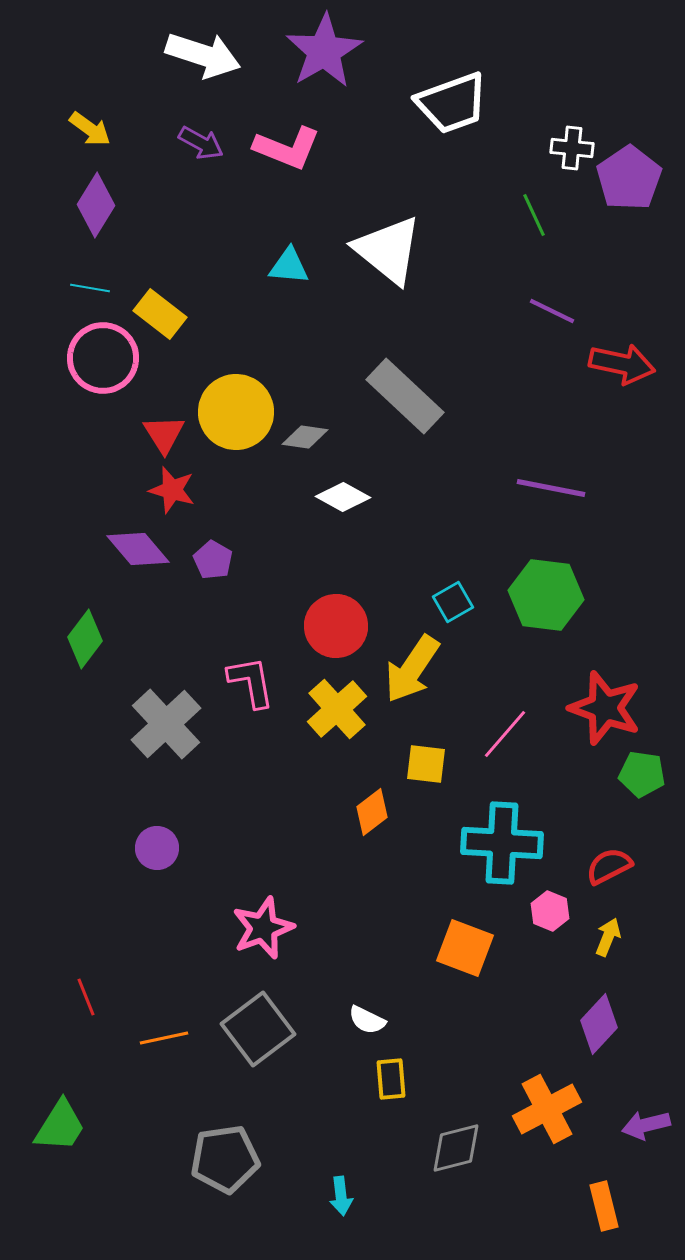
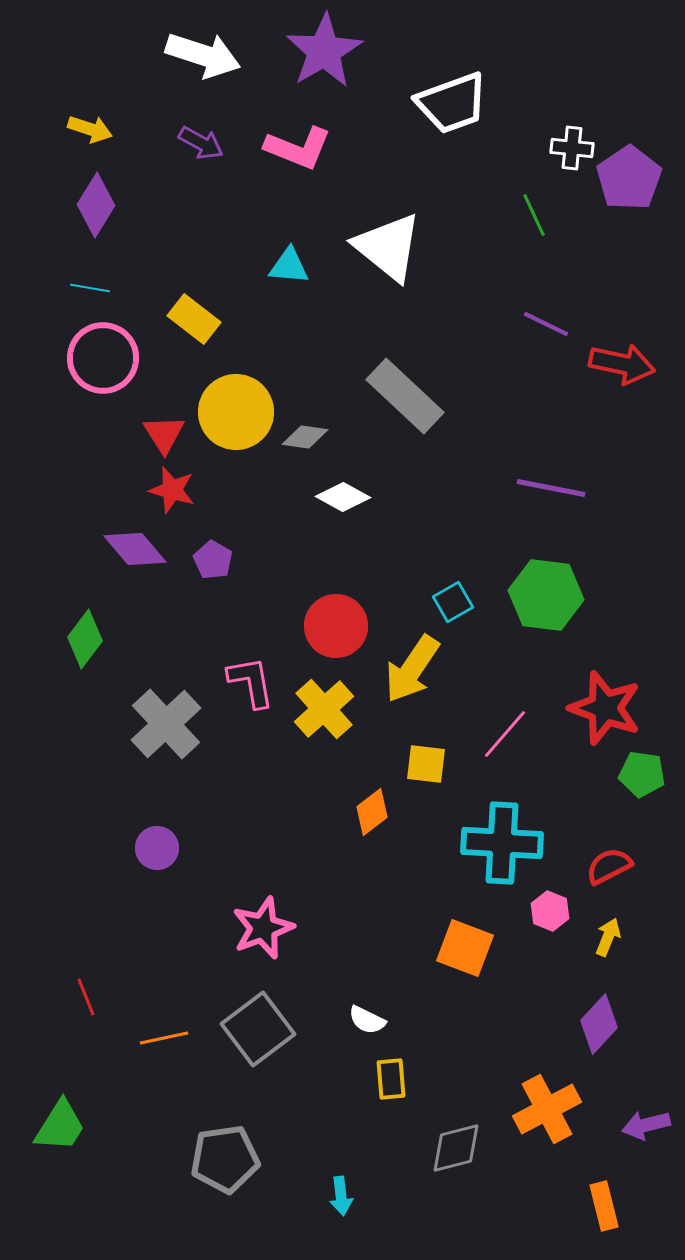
yellow arrow at (90, 129): rotated 18 degrees counterclockwise
pink L-shape at (287, 148): moved 11 px right
white triangle at (388, 250): moved 3 px up
purple line at (552, 311): moved 6 px left, 13 px down
yellow rectangle at (160, 314): moved 34 px right, 5 px down
purple diamond at (138, 549): moved 3 px left
yellow cross at (337, 709): moved 13 px left
